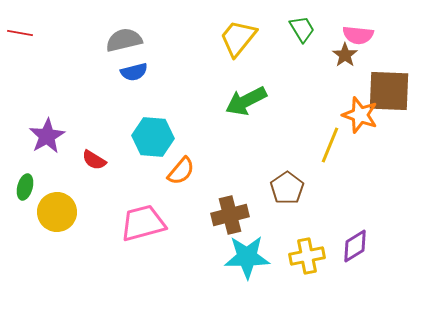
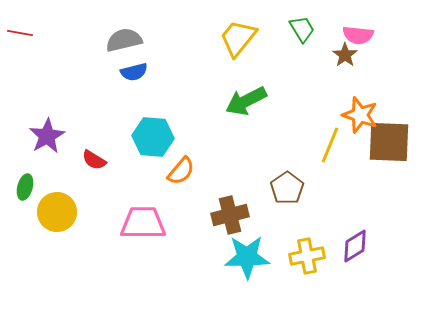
brown square: moved 51 px down
pink trapezoid: rotated 15 degrees clockwise
